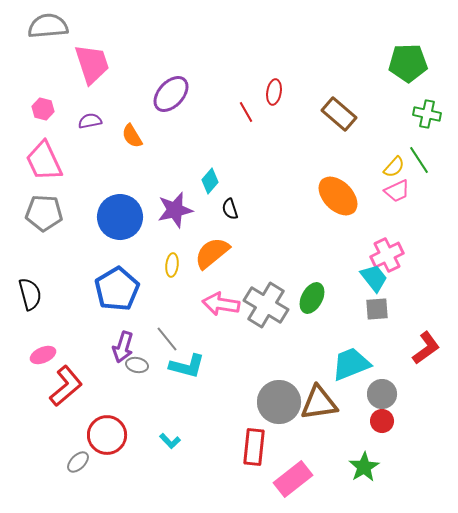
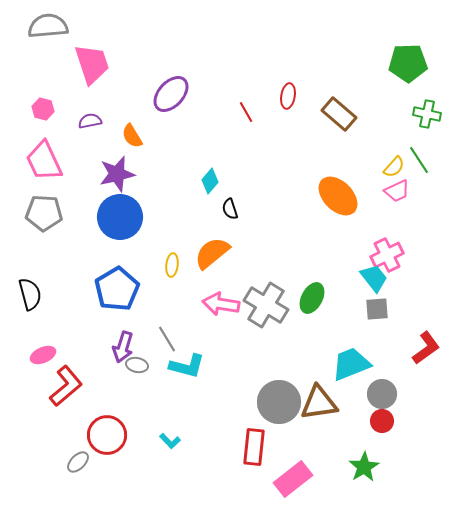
red ellipse at (274, 92): moved 14 px right, 4 px down
purple star at (175, 210): moved 58 px left, 36 px up
gray line at (167, 339): rotated 8 degrees clockwise
